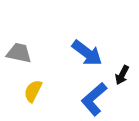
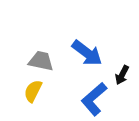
gray trapezoid: moved 22 px right, 8 px down
